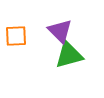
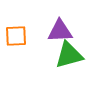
purple triangle: rotated 48 degrees counterclockwise
